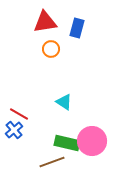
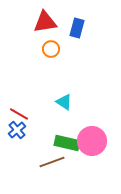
blue cross: moved 3 px right
